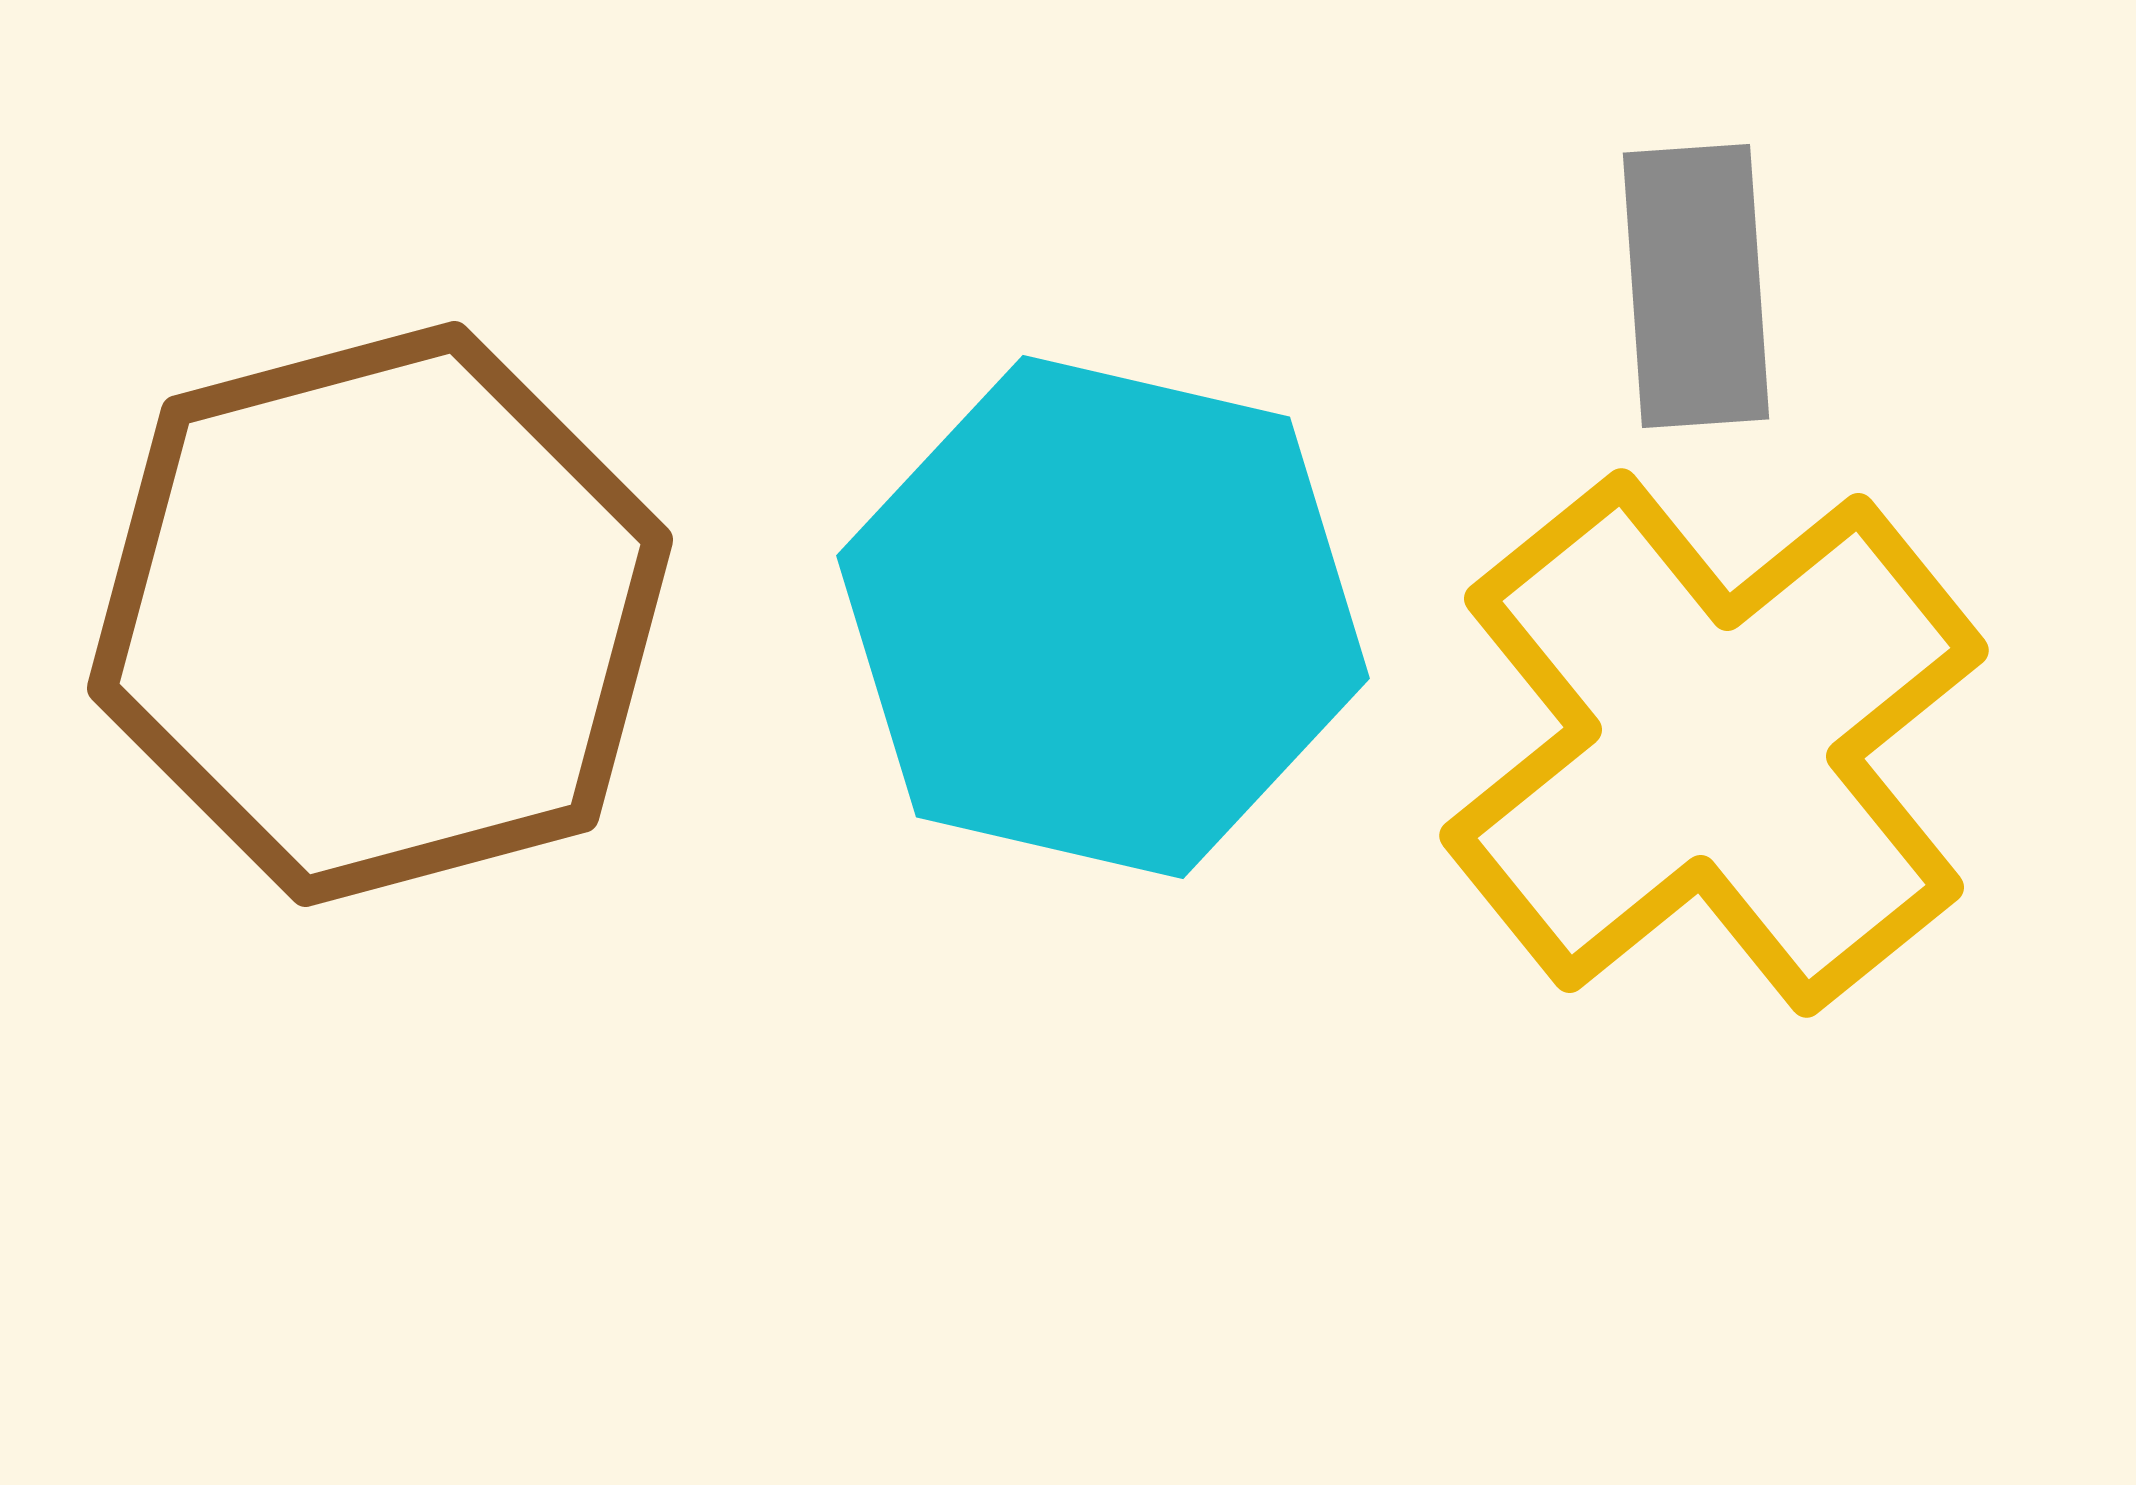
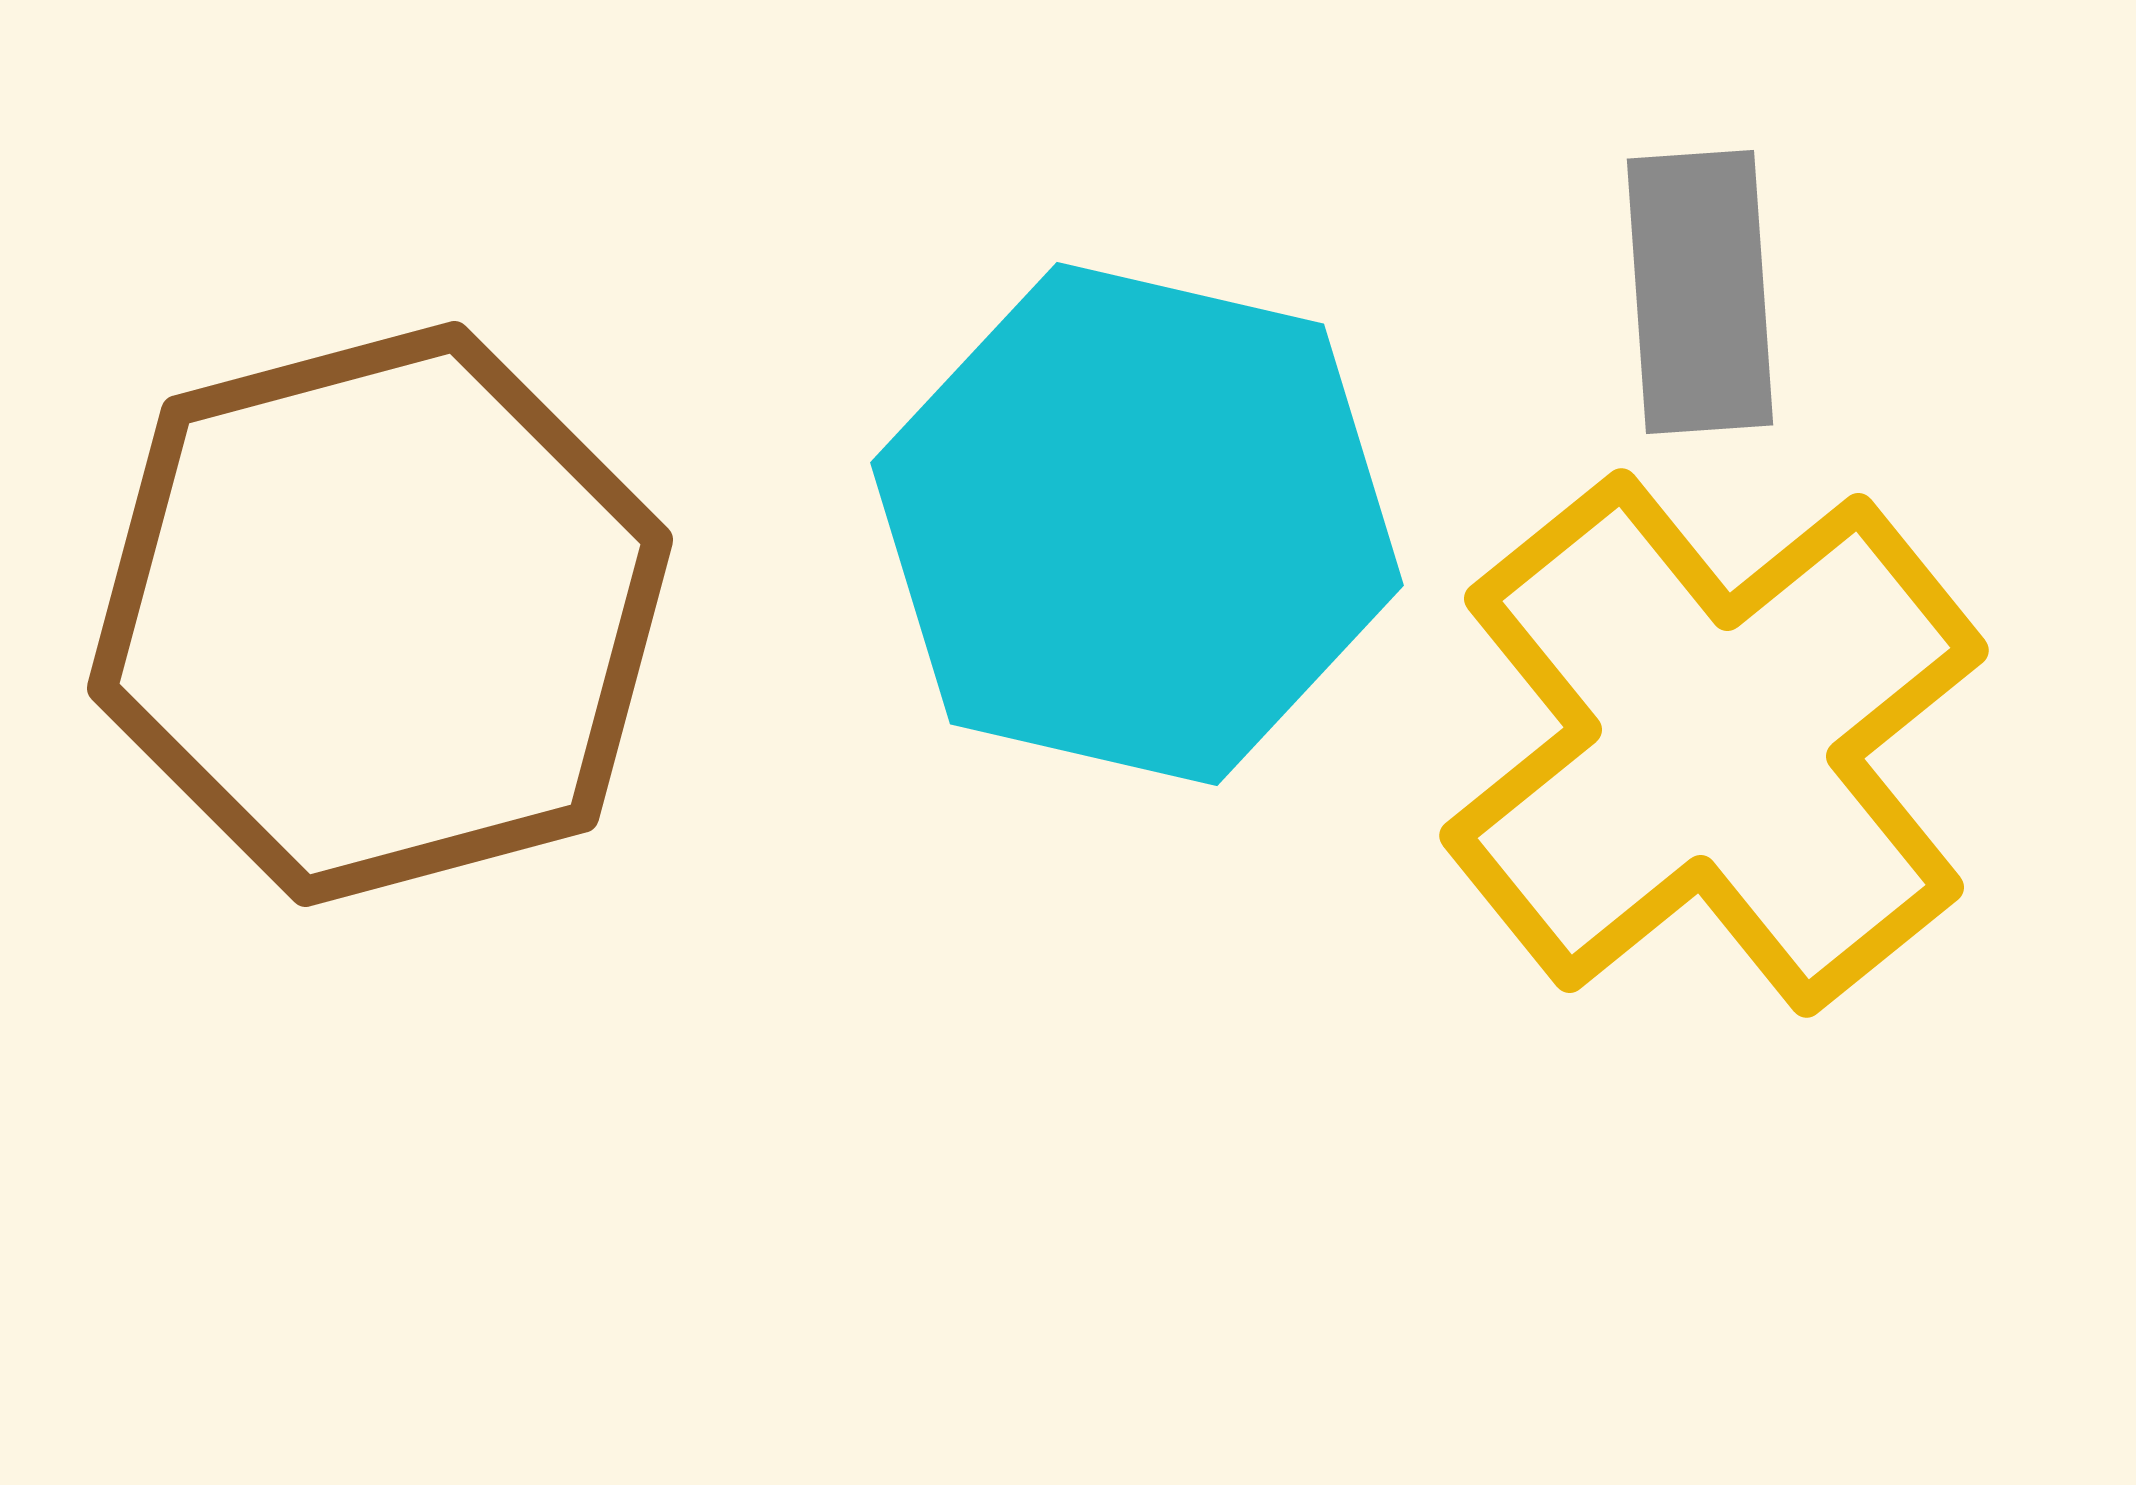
gray rectangle: moved 4 px right, 6 px down
cyan hexagon: moved 34 px right, 93 px up
